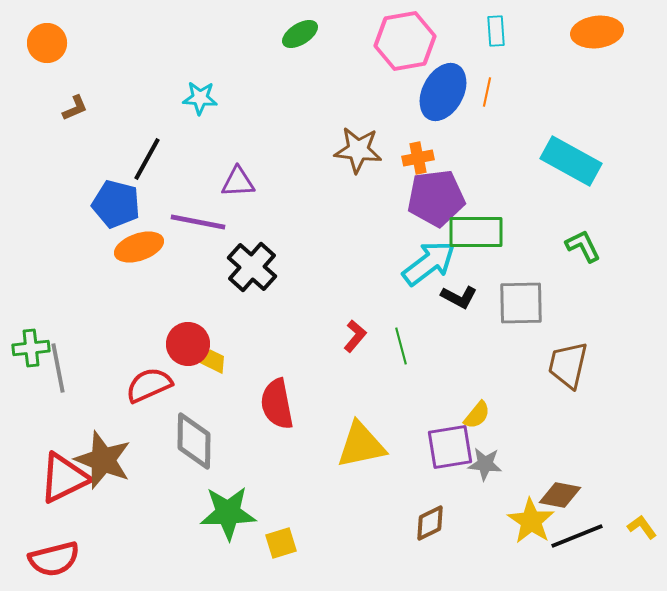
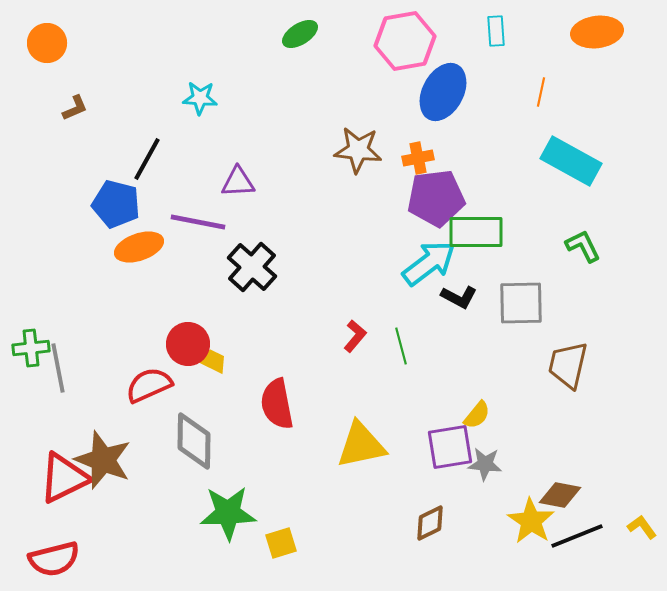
orange line at (487, 92): moved 54 px right
